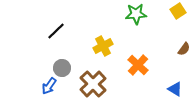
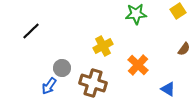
black line: moved 25 px left
brown cross: moved 1 px up; rotated 28 degrees counterclockwise
blue triangle: moved 7 px left
